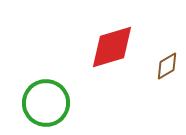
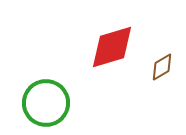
brown diamond: moved 5 px left, 1 px down
